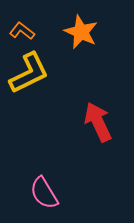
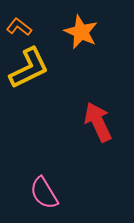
orange L-shape: moved 3 px left, 4 px up
yellow L-shape: moved 5 px up
